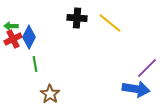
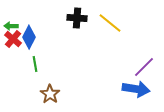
red cross: rotated 24 degrees counterclockwise
purple line: moved 3 px left, 1 px up
